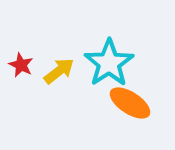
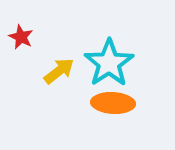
red star: moved 28 px up
orange ellipse: moved 17 px left; rotated 30 degrees counterclockwise
